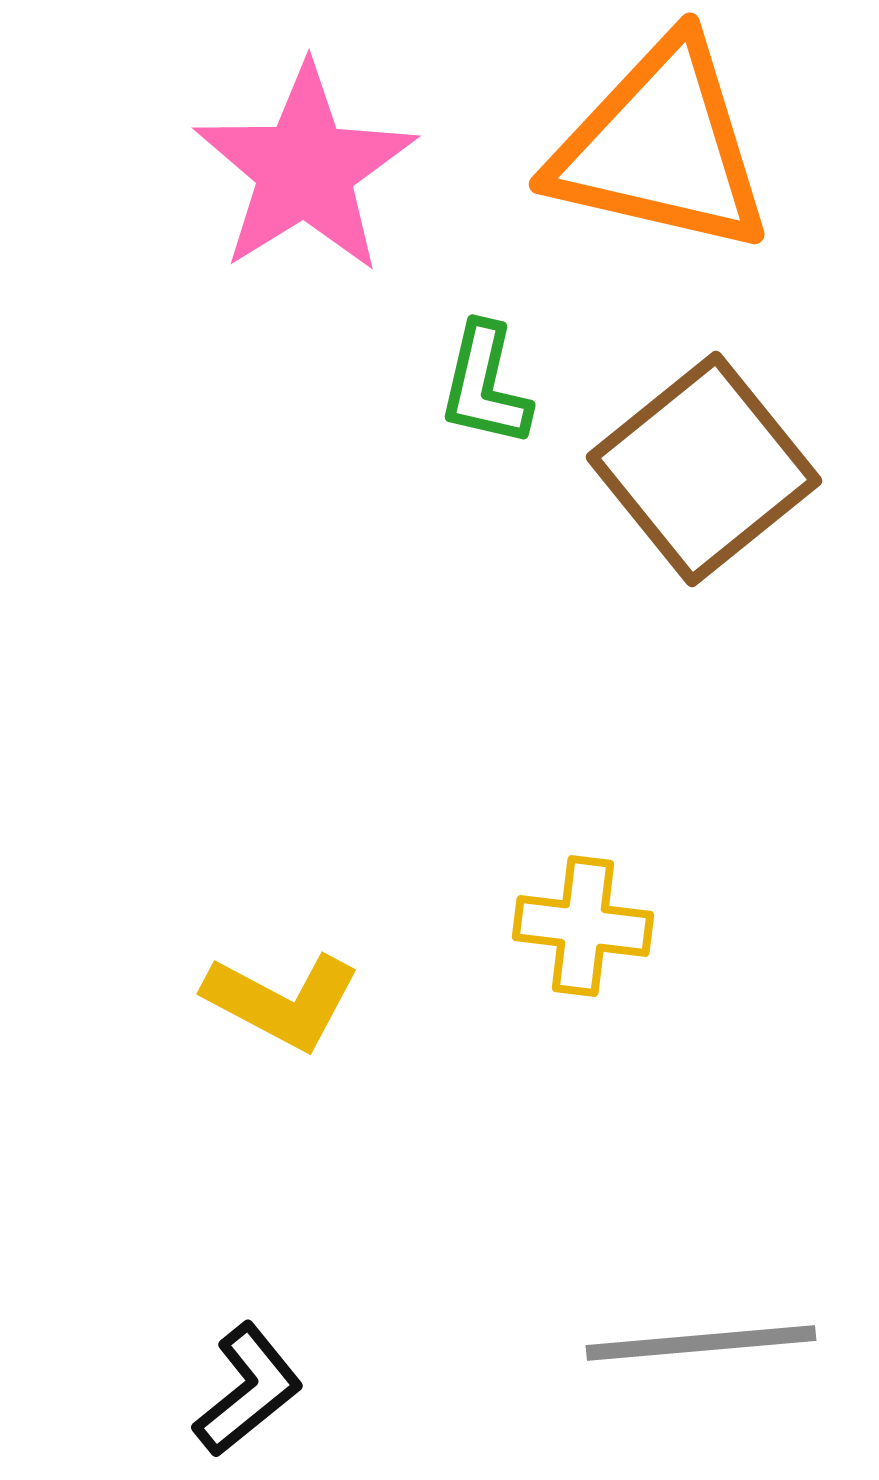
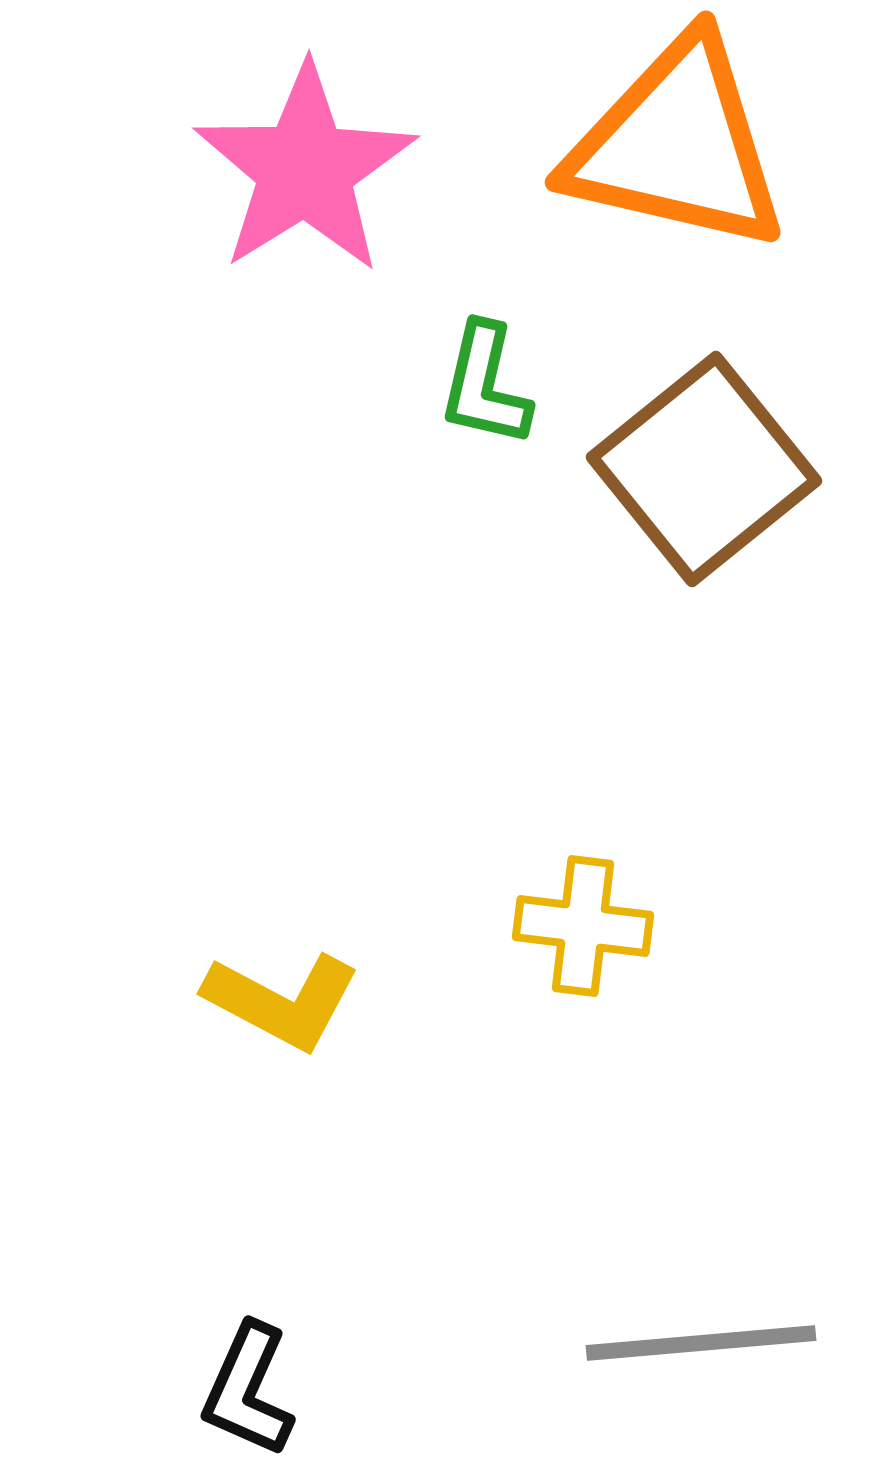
orange triangle: moved 16 px right, 2 px up
black L-shape: rotated 153 degrees clockwise
